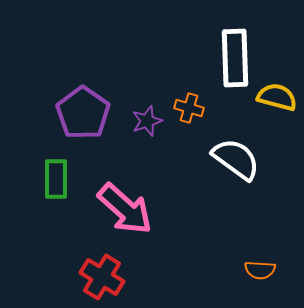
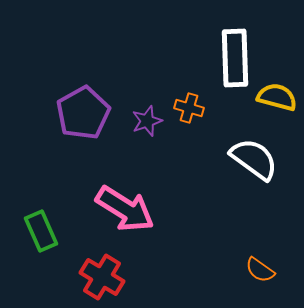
purple pentagon: rotated 8 degrees clockwise
white semicircle: moved 18 px right
green rectangle: moved 15 px left, 52 px down; rotated 24 degrees counterclockwise
pink arrow: rotated 10 degrees counterclockwise
orange semicircle: rotated 32 degrees clockwise
